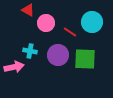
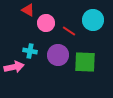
cyan circle: moved 1 px right, 2 px up
red line: moved 1 px left, 1 px up
green square: moved 3 px down
